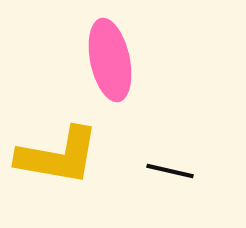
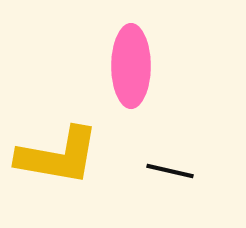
pink ellipse: moved 21 px right, 6 px down; rotated 12 degrees clockwise
